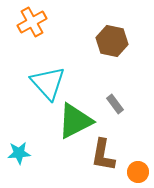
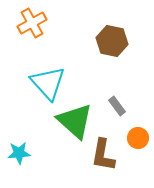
orange cross: moved 1 px down
gray rectangle: moved 2 px right, 2 px down
green triangle: rotated 51 degrees counterclockwise
orange circle: moved 34 px up
